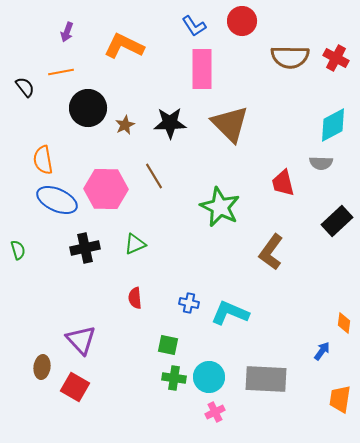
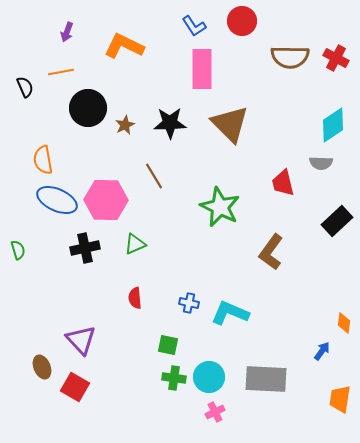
black semicircle: rotated 15 degrees clockwise
cyan diamond: rotated 6 degrees counterclockwise
pink hexagon: moved 11 px down
brown ellipse: rotated 30 degrees counterclockwise
